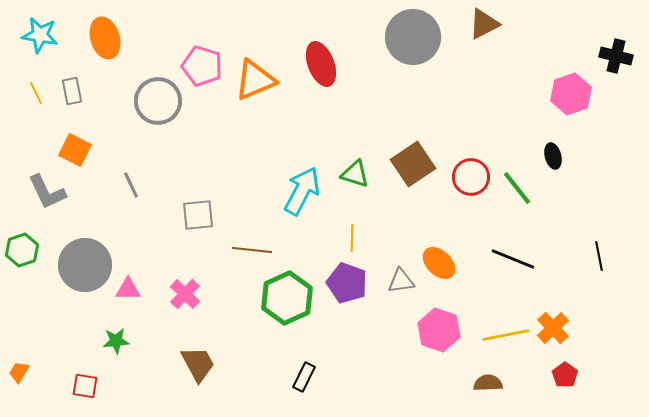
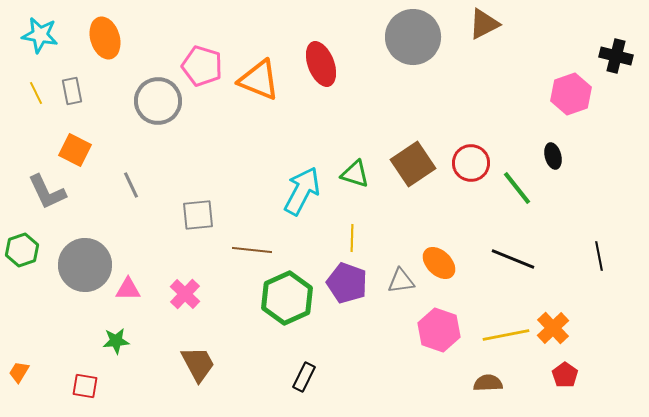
orange triangle at (255, 80): moved 4 px right; rotated 45 degrees clockwise
red circle at (471, 177): moved 14 px up
